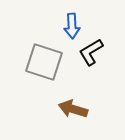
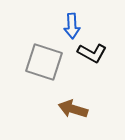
black L-shape: moved 1 px right, 1 px down; rotated 120 degrees counterclockwise
